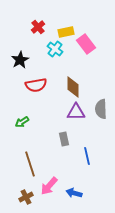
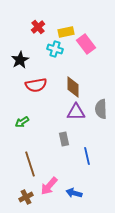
cyan cross: rotated 21 degrees counterclockwise
